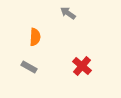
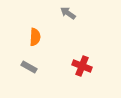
red cross: rotated 18 degrees counterclockwise
